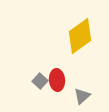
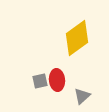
yellow diamond: moved 3 px left, 2 px down
gray square: rotated 35 degrees clockwise
